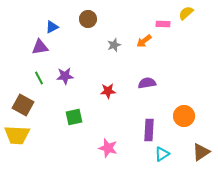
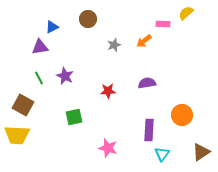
purple star: rotated 30 degrees clockwise
orange circle: moved 2 px left, 1 px up
cyan triangle: rotated 21 degrees counterclockwise
